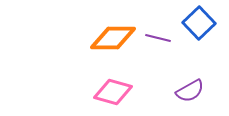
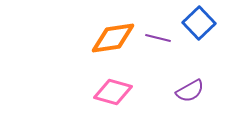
orange diamond: rotated 9 degrees counterclockwise
